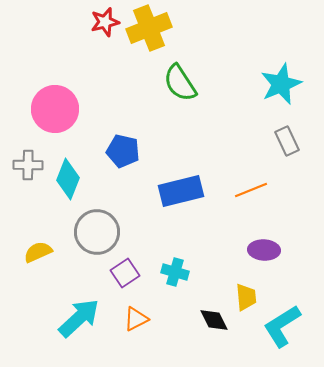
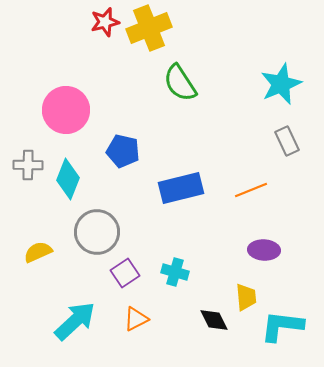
pink circle: moved 11 px right, 1 px down
blue rectangle: moved 3 px up
cyan arrow: moved 4 px left, 3 px down
cyan L-shape: rotated 39 degrees clockwise
